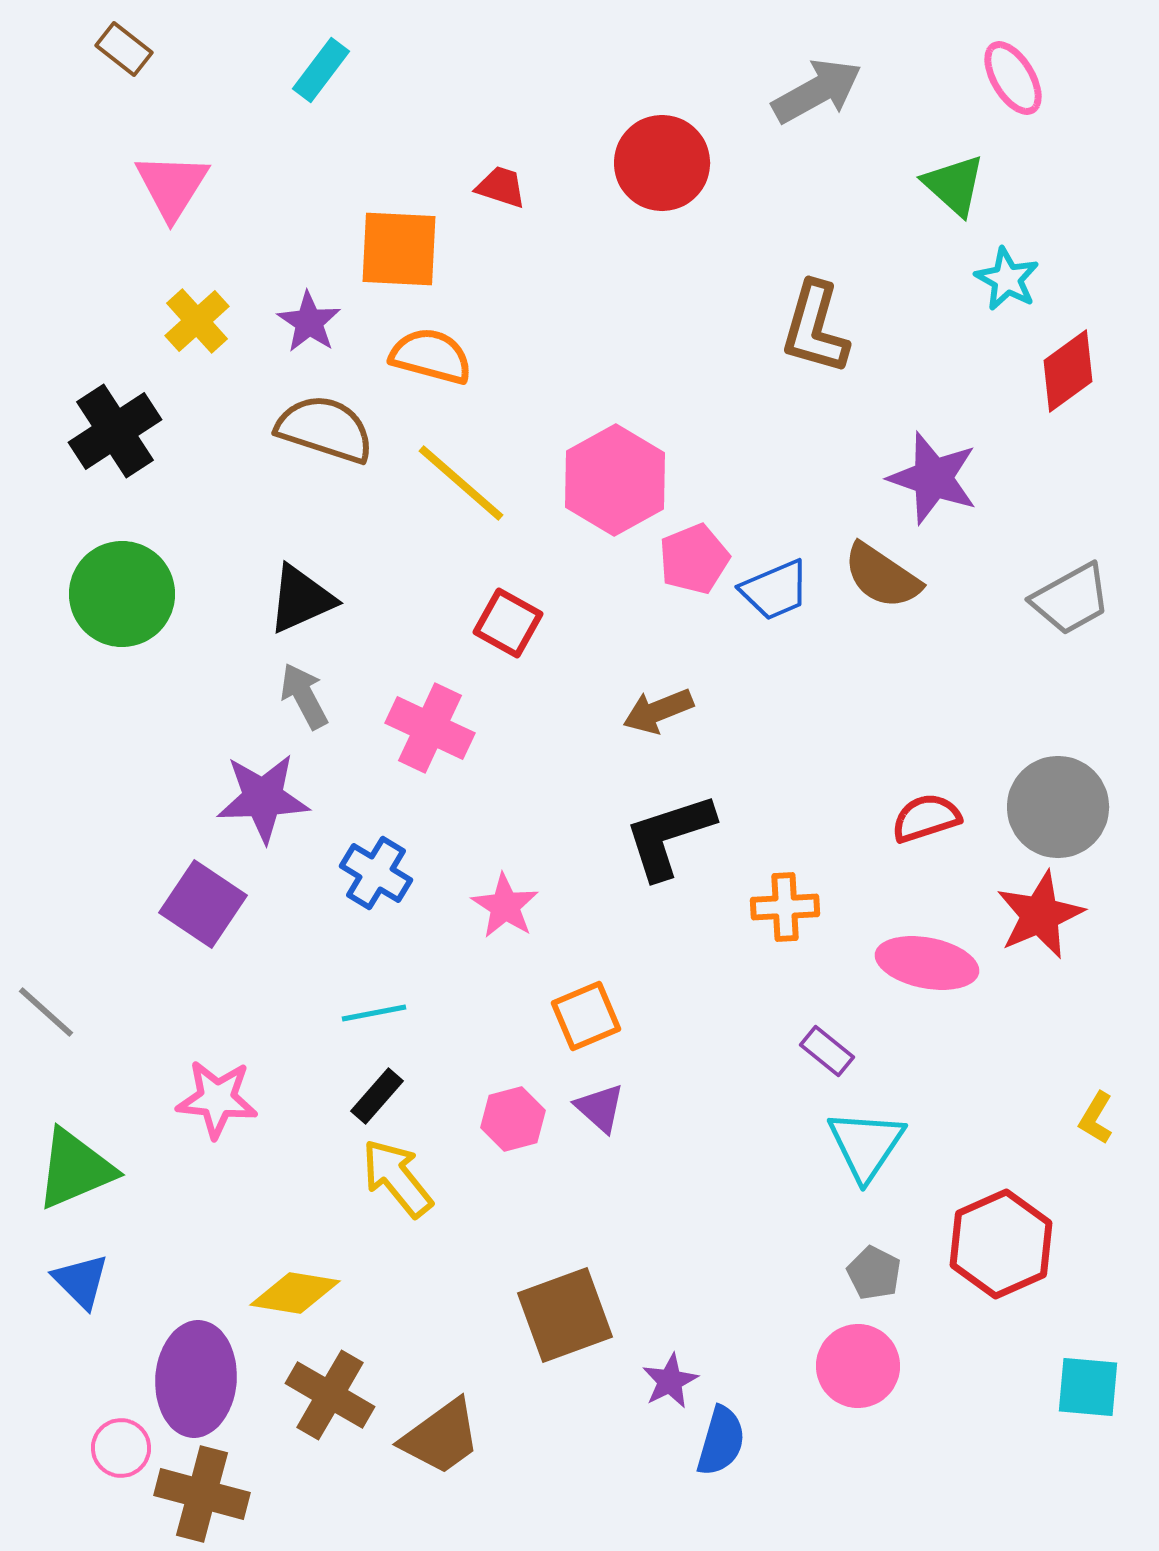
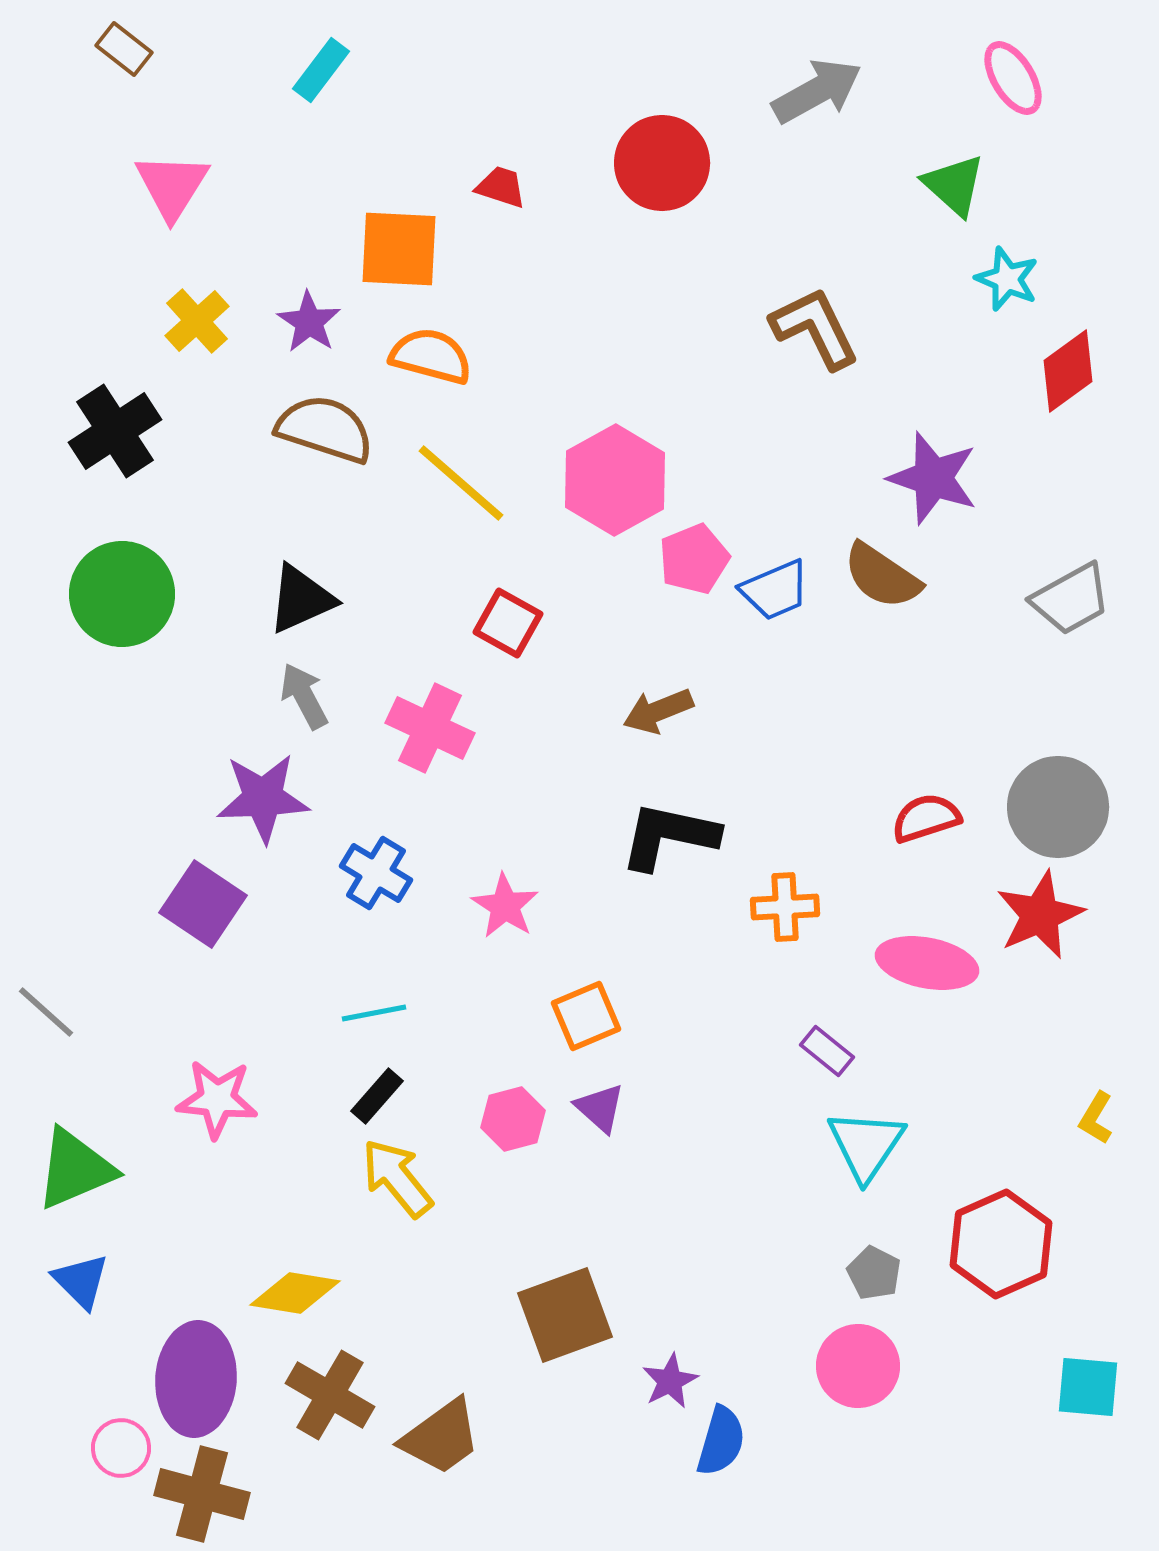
cyan star at (1007, 279): rotated 6 degrees counterclockwise
brown L-shape at (815, 328): rotated 138 degrees clockwise
black L-shape at (669, 836): rotated 30 degrees clockwise
